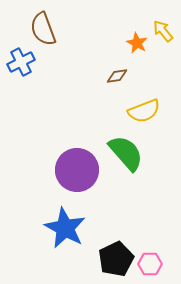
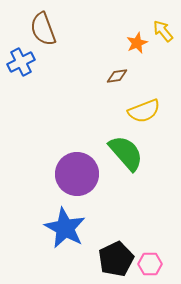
orange star: rotated 20 degrees clockwise
purple circle: moved 4 px down
